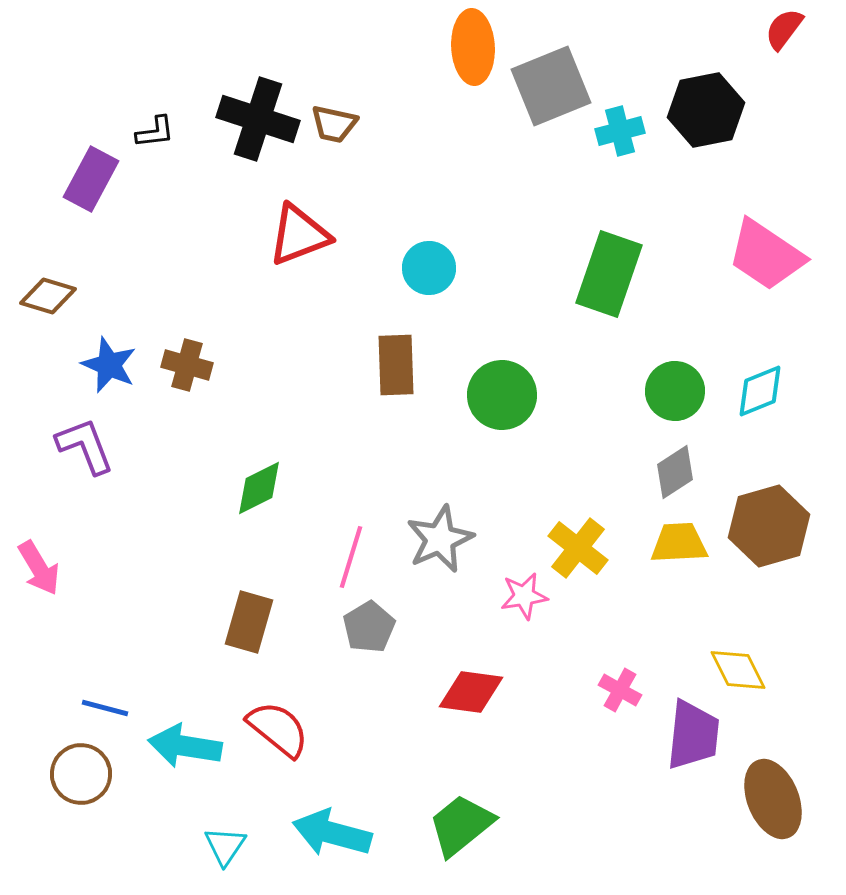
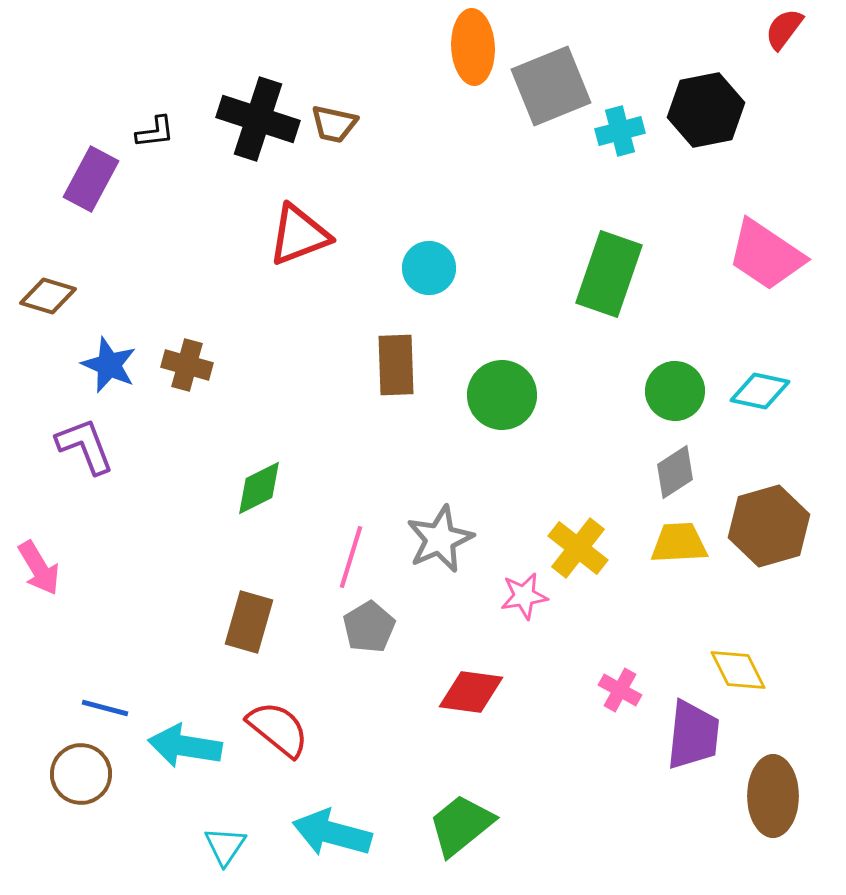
cyan diamond at (760, 391): rotated 34 degrees clockwise
brown ellipse at (773, 799): moved 3 px up; rotated 22 degrees clockwise
